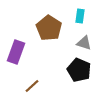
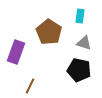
brown pentagon: moved 4 px down
black pentagon: rotated 10 degrees counterclockwise
brown line: moved 2 px left; rotated 21 degrees counterclockwise
